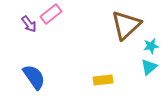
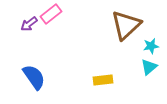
purple arrow: rotated 90 degrees clockwise
